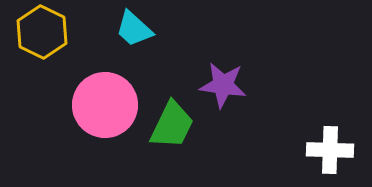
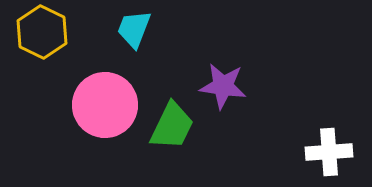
cyan trapezoid: rotated 69 degrees clockwise
purple star: moved 1 px down
green trapezoid: moved 1 px down
white cross: moved 1 px left, 2 px down; rotated 6 degrees counterclockwise
